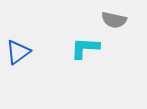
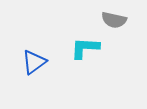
blue triangle: moved 16 px right, 10 px down
